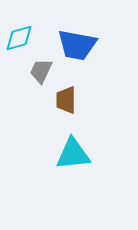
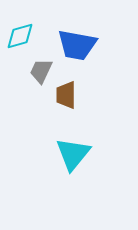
cyan diamond: moved 1 px right, 2 px up
brown trapezoid: moved 5 px up
cyan triangle: rotated 45 degrees counterclockwise
